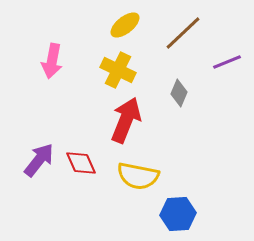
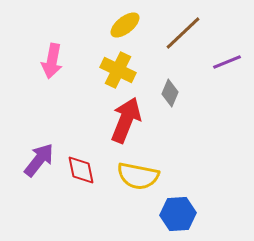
gray diamond: moved 9 px left
red diamond: moved 7 px down; rotated 12 degrees clockwise
